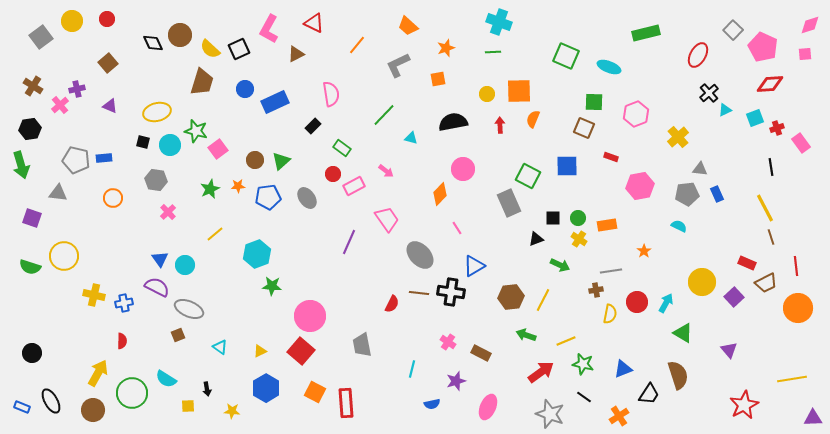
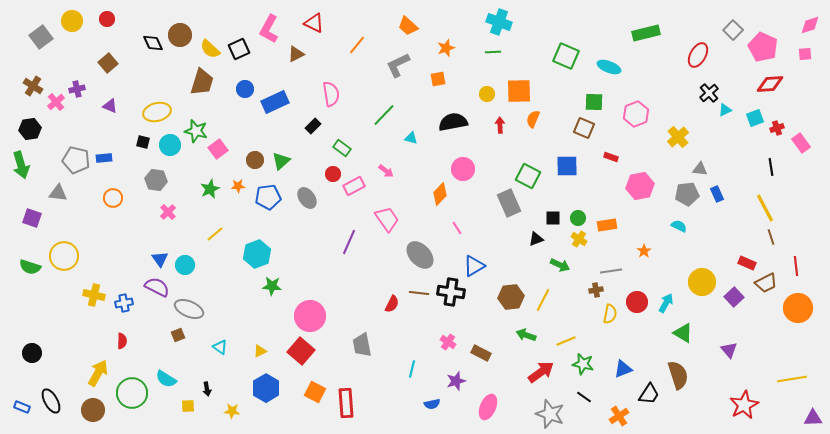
pink cross at (60, 105): moved 4 px left, 3 px up
